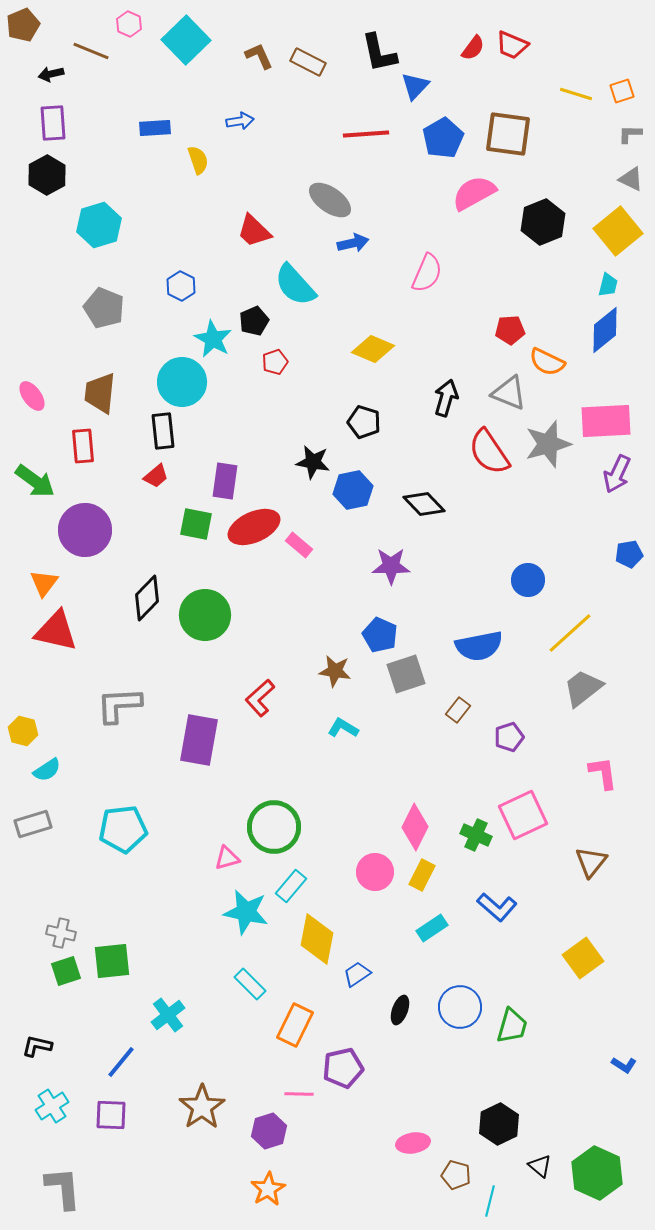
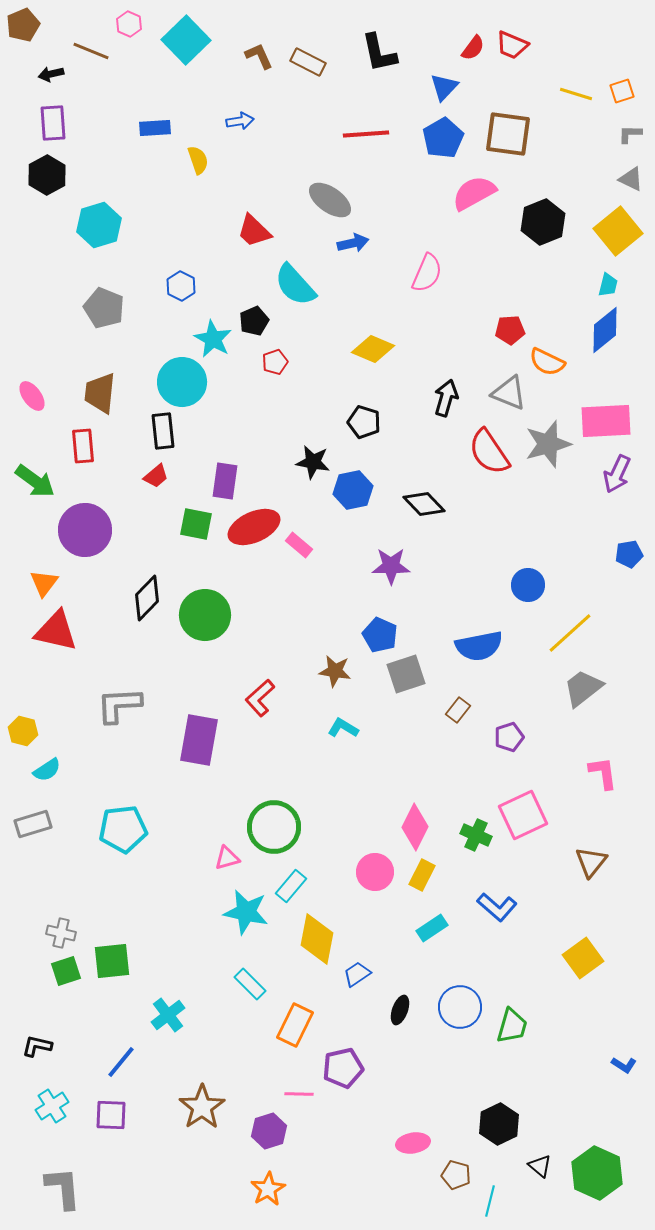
blue triangle at (415, 86): moved 29 px right, 1 px down
blue circle at (528, 580): moved 5 px down
